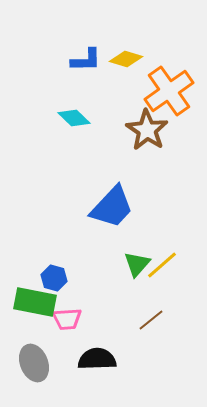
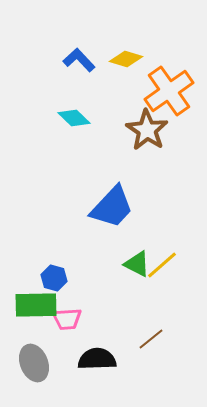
blue L-shape: moved 7 px left; rotated 132 degrees counterclockwise
green triangle: rotated 44 degrees counterclockwise
green rectangle: moved 1 px right, 3 px down; rotated 12 degrees counterclockwise
brown line: moved 19 px down
